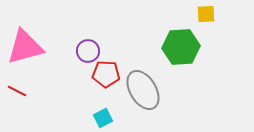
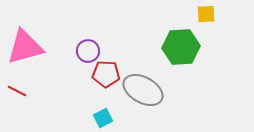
gray ellipse: rotated 30 degrees counterclockwise
